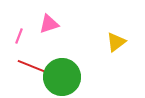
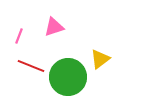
pink triangle: moved 5 px right, 3 px down
yellow triangle: moved 16 px left, 17 px down
green circle: moved 6 px right
